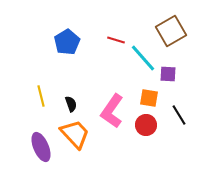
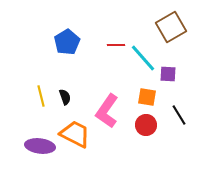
brown square: moved 4 px up
red line: moved 5 px down; rotated 18 degrees counterclockwise
orange square: moved 2 px left, 1 px up
black semicircle: moved 6 px left, 7 px up
pink L-shape: moved 5 px left
orange trapezoid: rotated 20 degrees counterclockwise
purple ellipse: moved 1 px left, 1 px up; rotated 60 degrees counterclockwise
